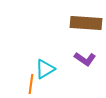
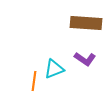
cyan triangle: moved 9 px right; rotated 10 degrees clockwise
orange line: moved 3 px right, 3 px up
